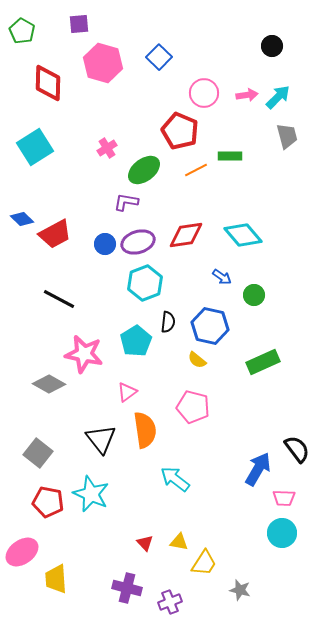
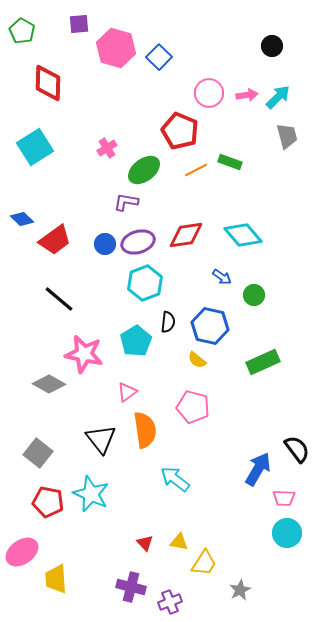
pink hexagon at (103, 63): moved 13 px right, 15 px up
pink circle at (204, 93): moved 5 px right
green rectangle at (230, 156): moved 6 px down; rotated 20 degrees clockwise
red trapezoid at (55, 234): moved 6 px down; rotated 8 degrees counterclockwise
black line at (59, 299): rotated 12 degrees clockwise
cyan circle at (282, 533): moved 5 px right
purple cross at (127, 588): moved 4 px right, 1 px up
gray star at (240, 590): rotated 30 degrees clockwise
